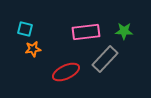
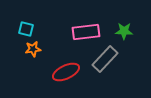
cyan square: moved 1 px right
